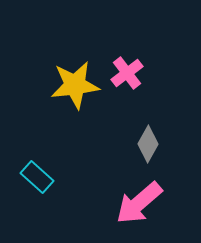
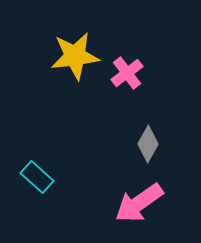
yellow star: moved 29 px up
pink arrow: rotated 6 degrees clockwise
